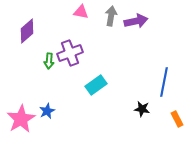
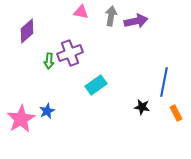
black star: moved 2 px up
orange rectangle: moved 1 px left, 6 px up
